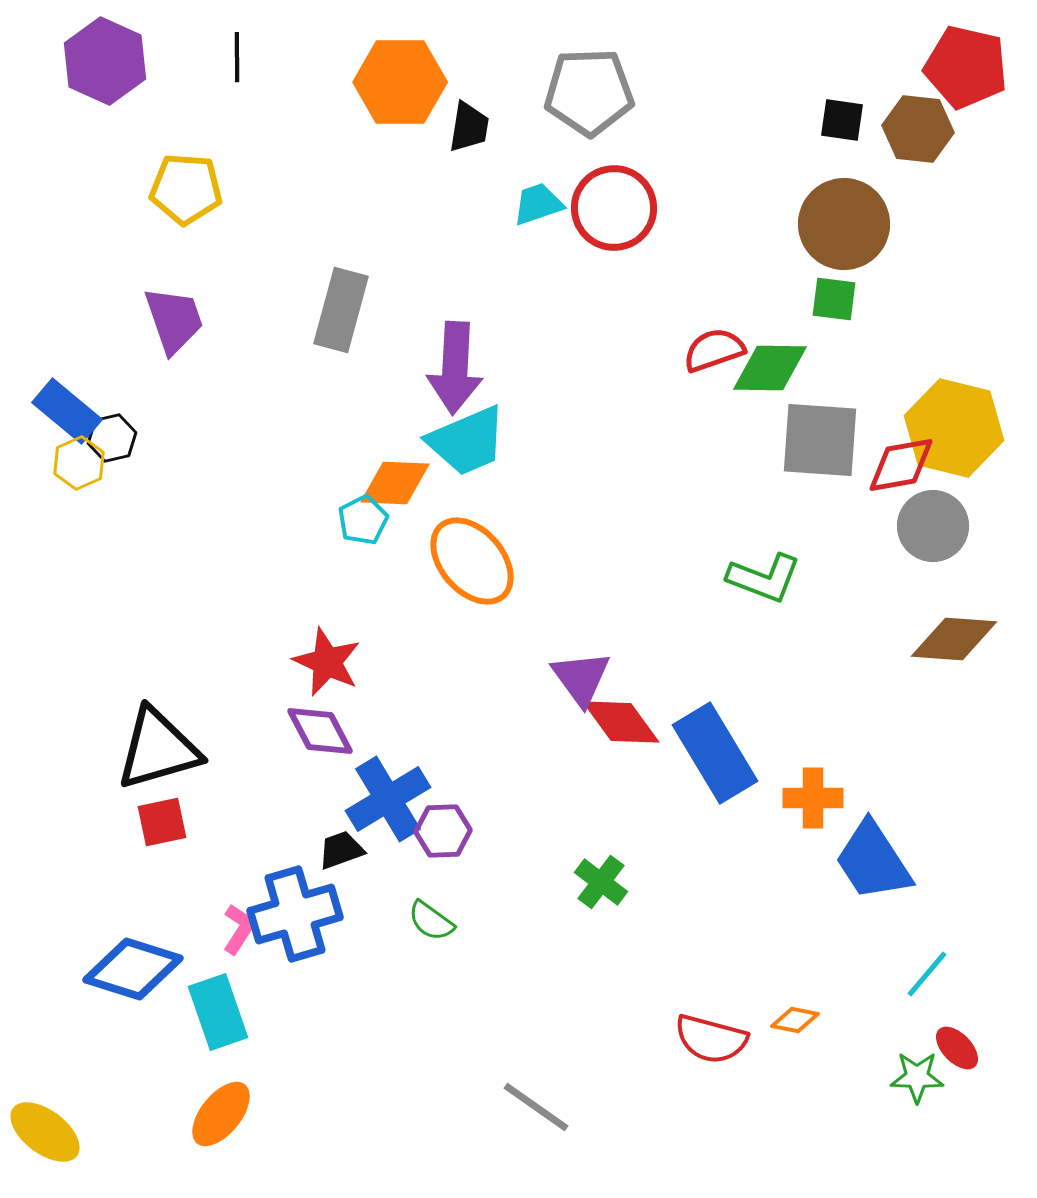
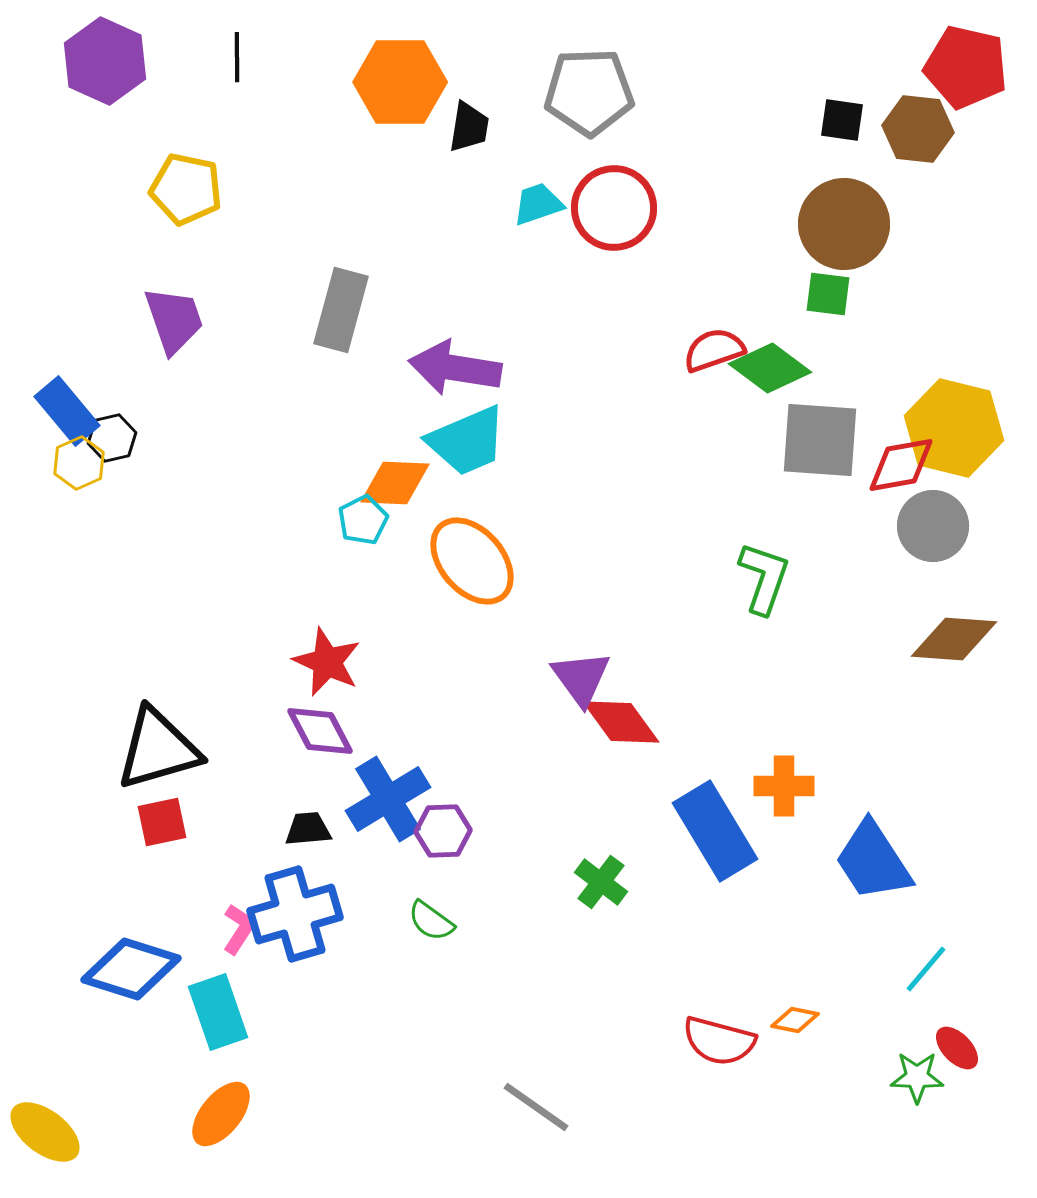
yellow pentagon at (186, 189): rotated 8 degrees clockwise
green square at (834, 299): moved 6 px left, 5 px up
purple arrow at (455, 368): rotated 96 degrees clockwise
green diamond at (770, 368): rotated 36 degrees clockwise
blue rectangle at (67, 411): rotated 10 degrees clockwise
green L-shape at (764, 578): rotated 92 degrees counterclockwise
blue rectangle at (715, 753): moved 78 px down
orange cross at (813, 798): moved 29 px left, 12 px up
black trapezoid at (341, 850): moved 33 px left, 21 px up; rotated 15 degrees clockwise
blue diamond at (133, 969): moved 2 px left
cyan line at (927, 974): moved 1 px left, 5 px up
red semicircle at (711, 1039): moved 8 px right, 2 px down
